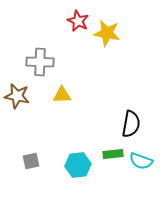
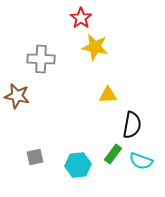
red star: moved 3 px right, 3 px up; rotated 10 degrees clockwise
yellow star: moved 12 px left, 14 px down
gray cross: moved 1 px right, 3 px up
yellow triangle: moved 46 px right
black semicircle: moved 1 px right, 1 px down
green rectangle: rotated 48 degrees counterclockwise
gray square: moved 4 px right, 4 px up
